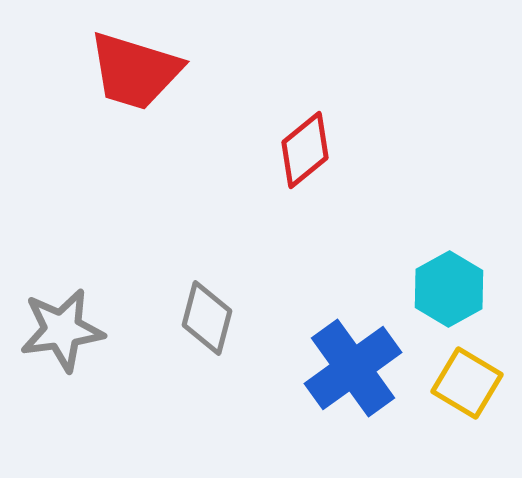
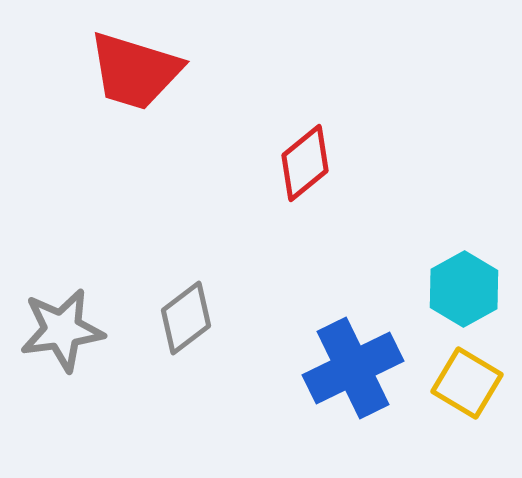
red diamond: moved 13 px down
cyan hexagon: moved 15 px right
gray diamond: moved 21 px left; rotated 38 degrees clockwise
blue cross: rotated 10 degrees clockwise
